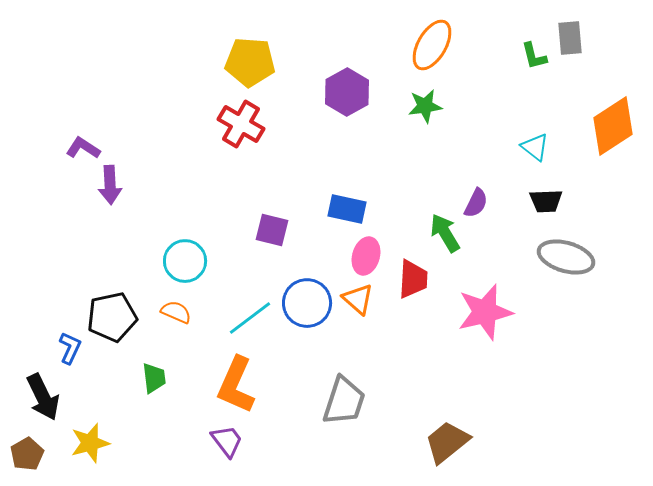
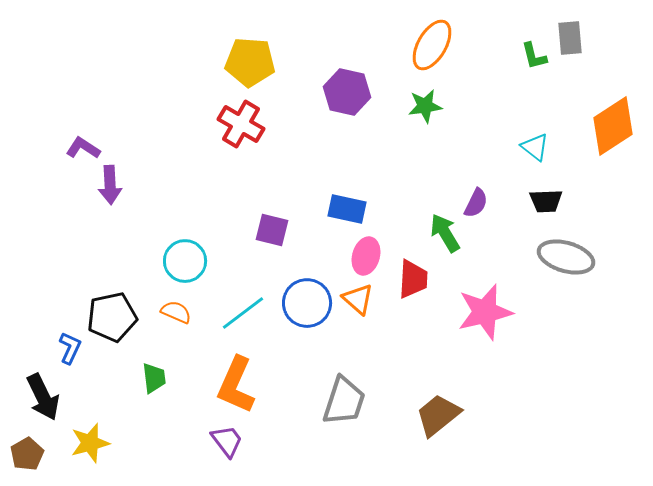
purple hexagon: rotated 18 degrees counterclockwise
cyan line: moved 7 px left, 5 px up
brown trapezoid: moved 9 px left, 27 px up
